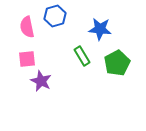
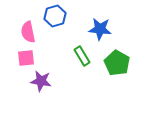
pink semicircle: moved 1 px right, 5 px down
pink square: moved 1 px left, 1 px up
green pentagon: rotated 15 degrees counterclockwise
purple star: rotated 15 degrees counterclockwise
